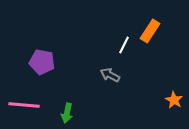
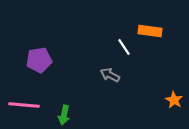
orange rectangle: rotated 65 degrees clockwise
white line: moved 2 px down; rotated 60 degrees counterclockwise
purple pentagon: moved 3 px left, 2 px up; rotated 20 degrees counterclockwise
green arrow: moved 3 px left, 2 px down
